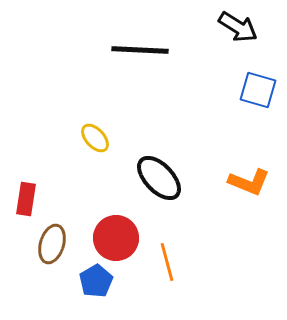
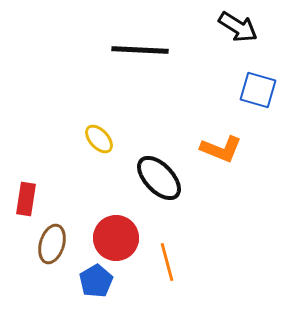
yellow ellipse: moved 4 px right, 1 px down
orange L-shape: moved 28 px left, 33 px up
